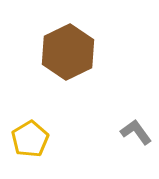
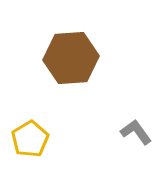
brown hexagon: moved 3 px right, 6 px down; rotated 22 degrees clockwise
